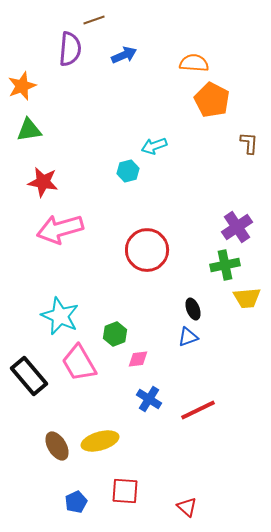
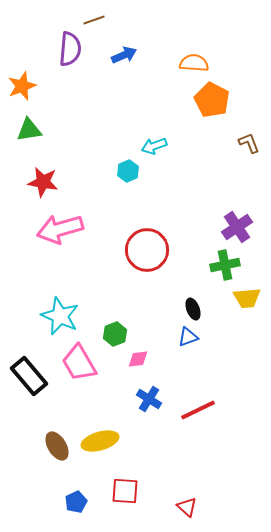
brown L-shape: rotated 25 degrees counterclockwise
cyan hexagon: rotated 10 degrees counterclockwise
